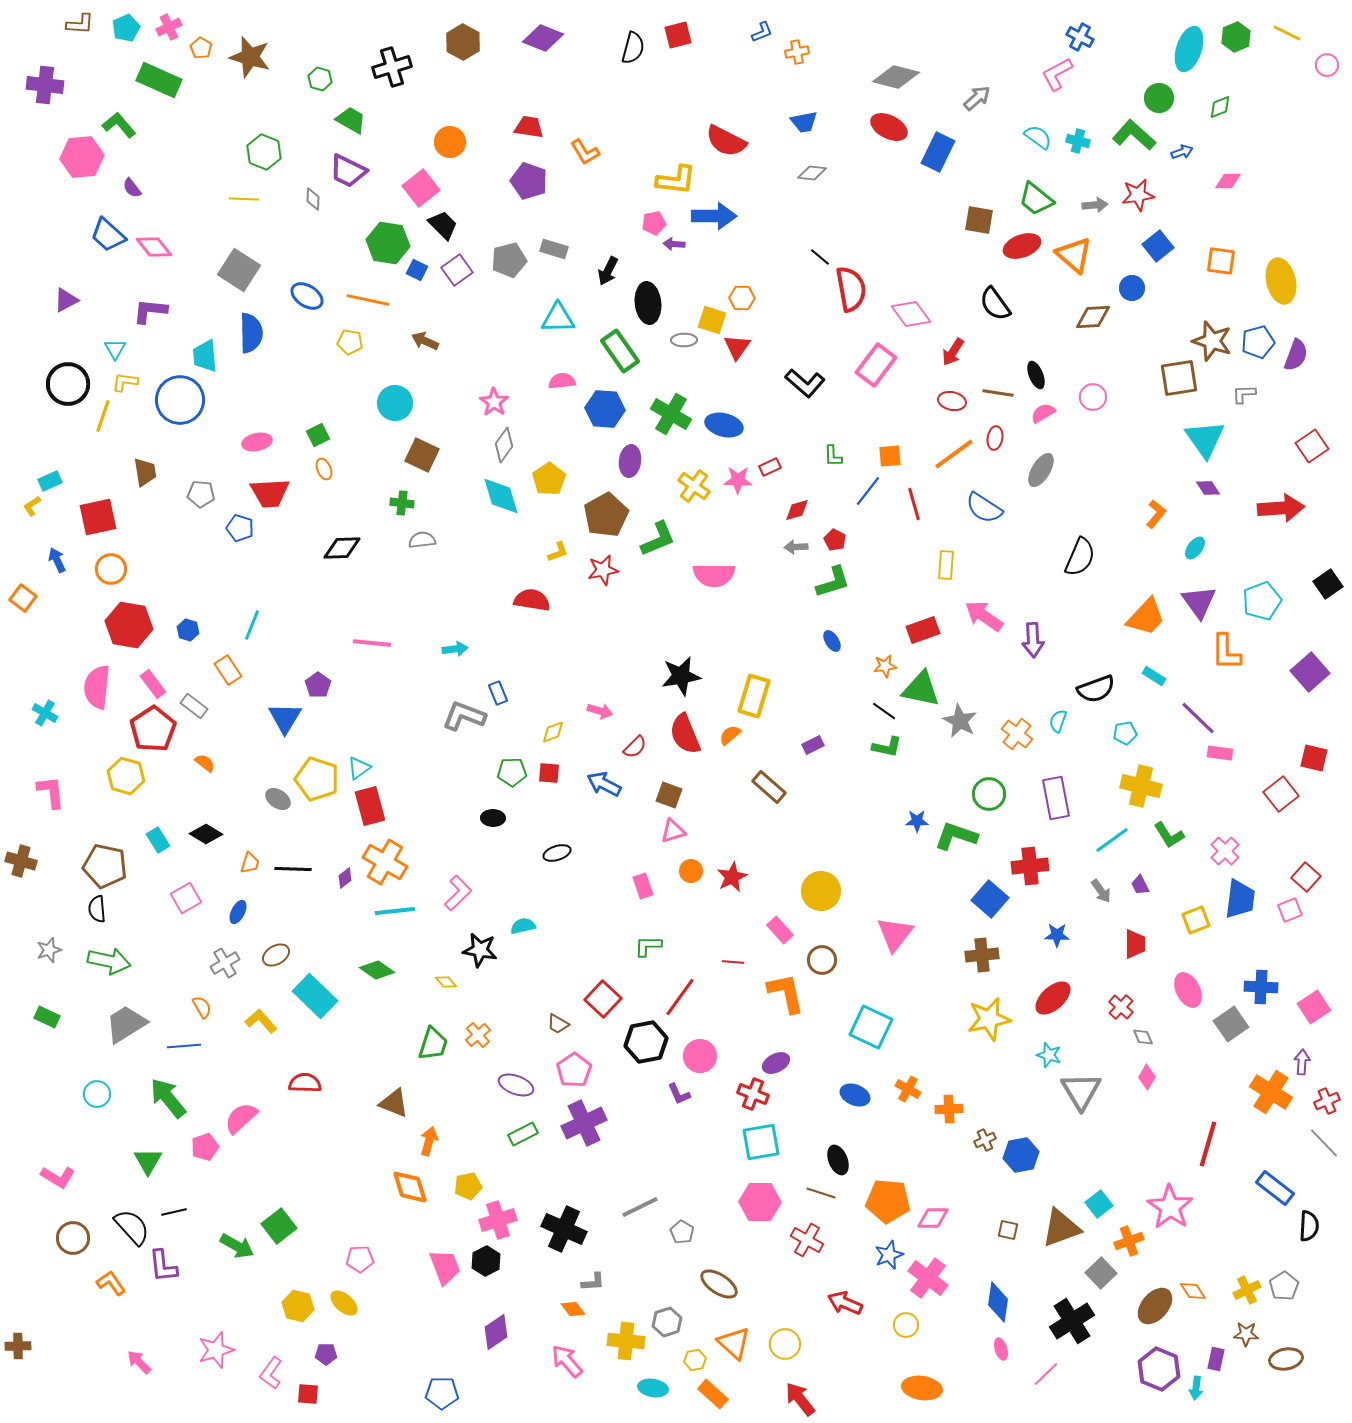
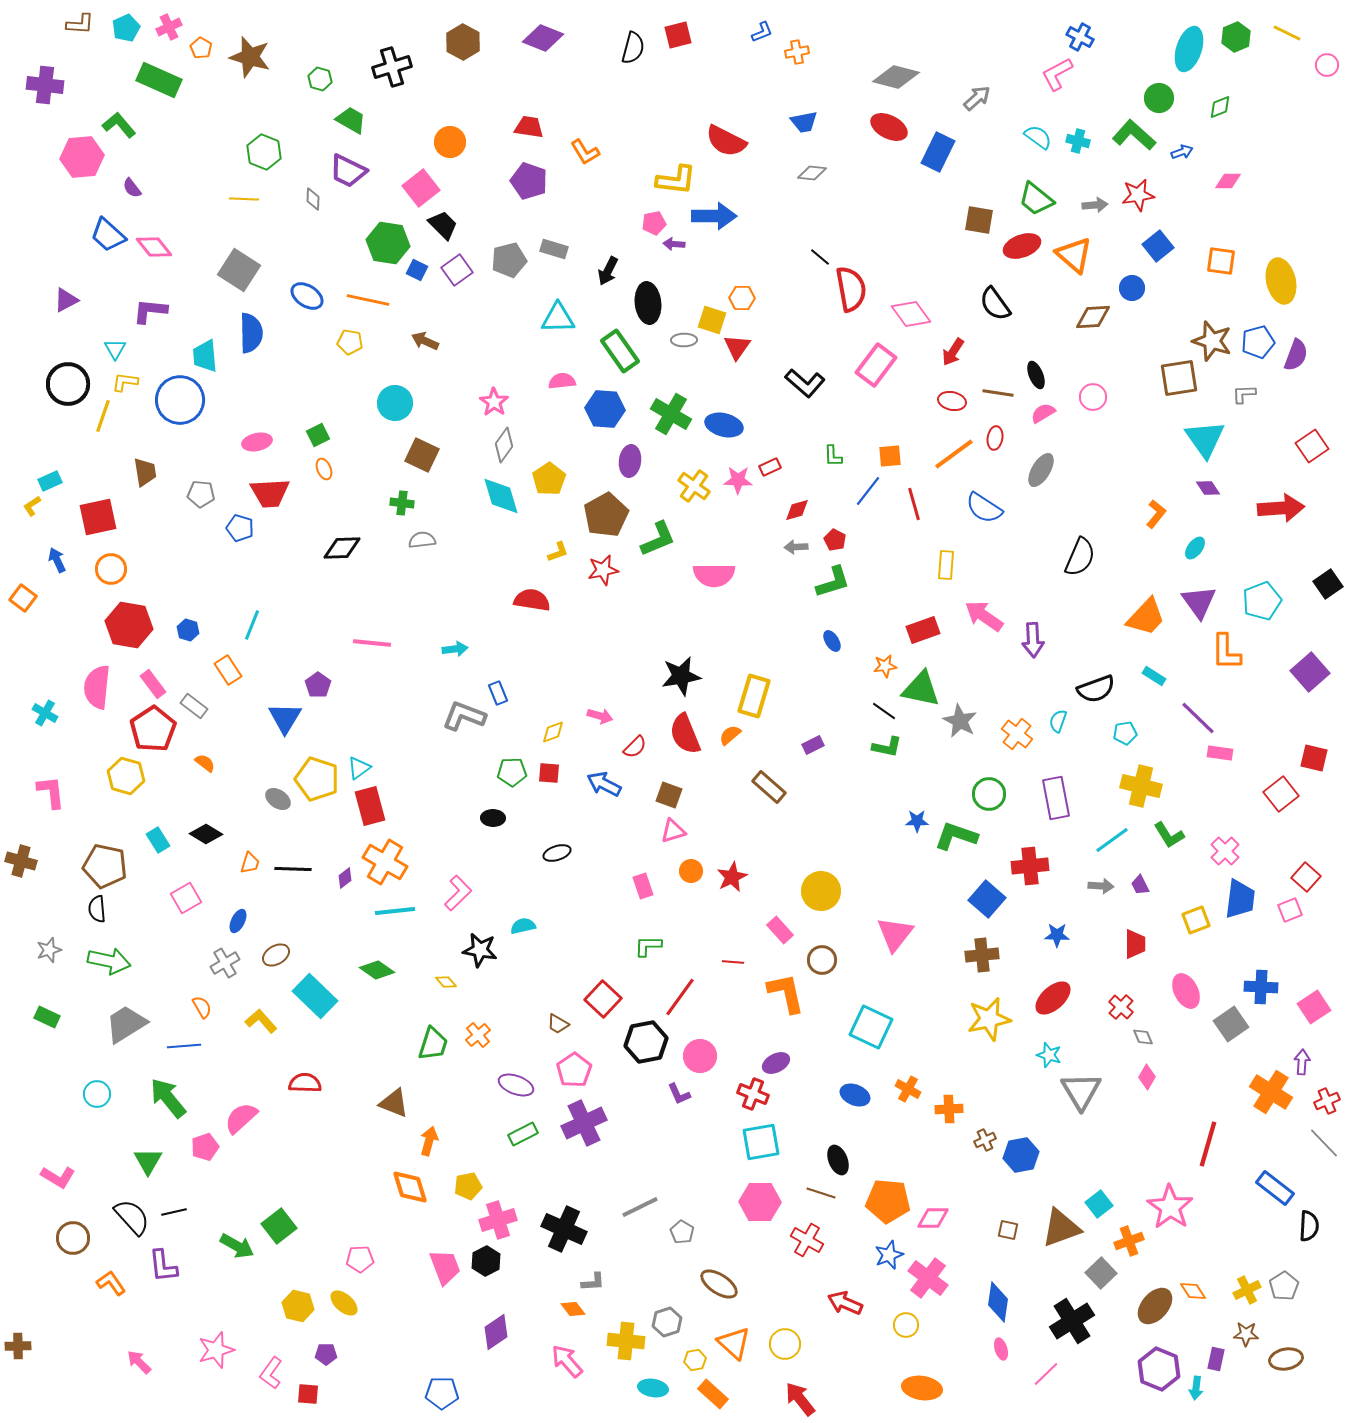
pink arrow at (600, 711): moved 5 px down
gray arrow at (1101, 891): moved 5 px up; rotated 50 degrees counterclockwise
blue square at (990, 899): moved 3 px left
blue ellipse at (238, 912): moved 9 px down
pink ellipse at (1188, 990): moved 2 px left, 1 px down
black semicircle at (132, 1227): moved 10 px up
